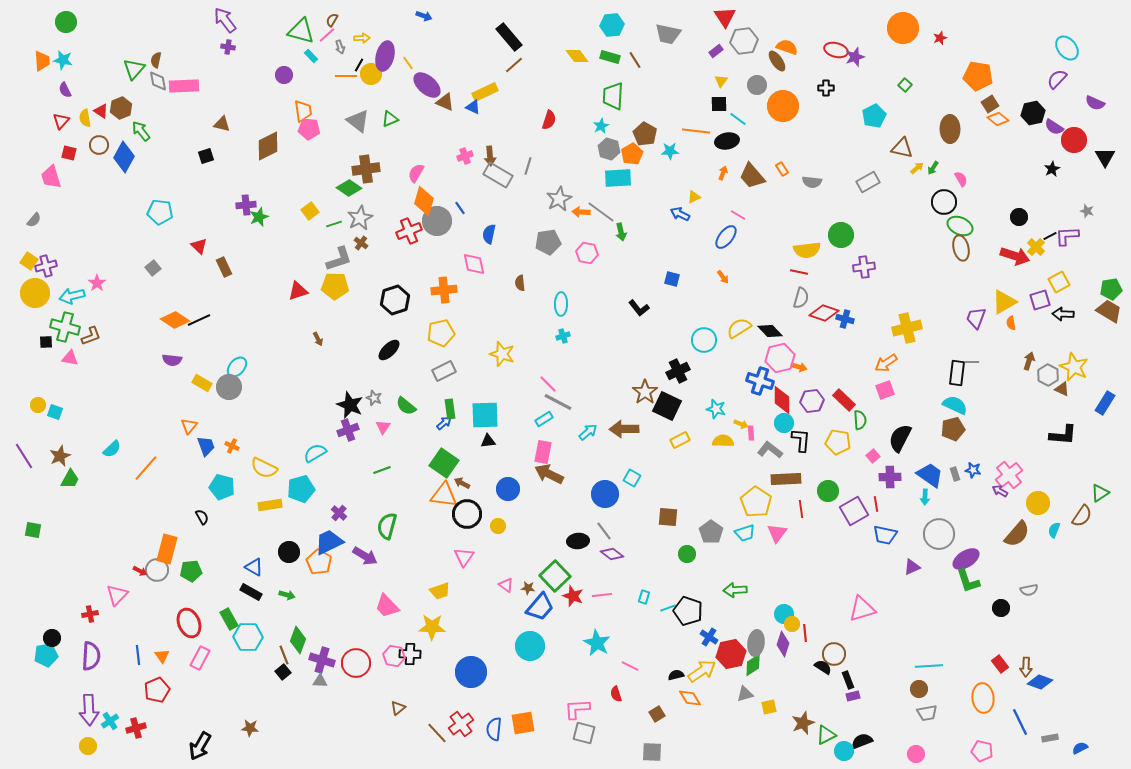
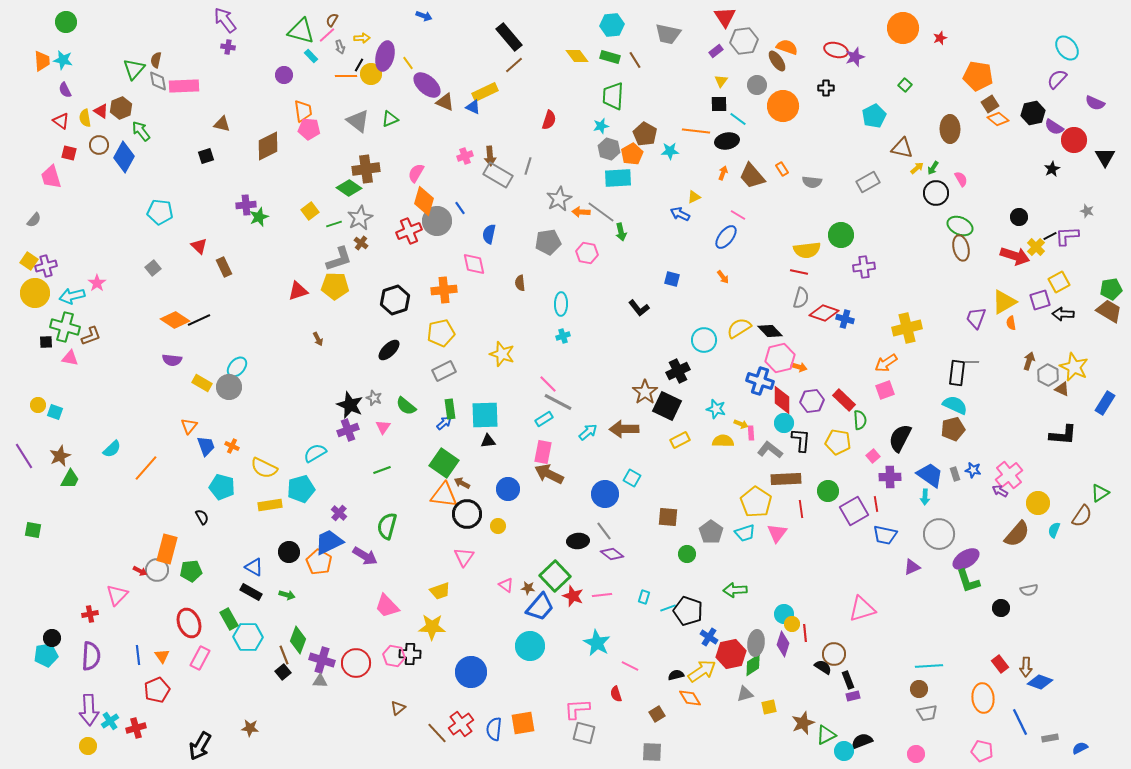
red triangle at (61, 121): rotated 36 degrees counterclockwise
cyan star at (601, 126): rotated 14 degrees clockwise
black circle at (944, 202): moved 8 px left, 9 px up
